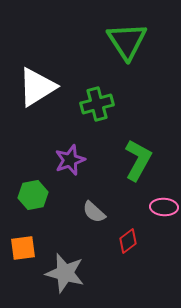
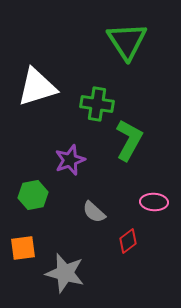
white triangle: rotated 15 degrees clockwise
green cross: rotated 24 degrees clockwise
green L-shape: moved 9 px left, 20 px up
pink ellipse: moved 10 px left, 5 px up
